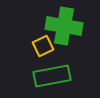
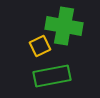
yellow square: moved 3 px left
